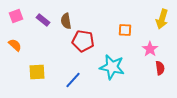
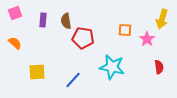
pink square: moved 1 px left, 3 px up
purple rectangle: rotated 56 degrees clockwise
red pentagon: moved 3 px up
orange semicircle: moved 2 px up
pink star: moved 3 px left, 10 px up
red semicircle: moved 1 px left, 1 px up
